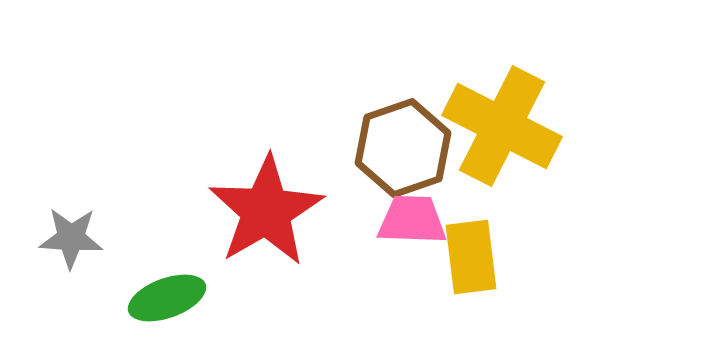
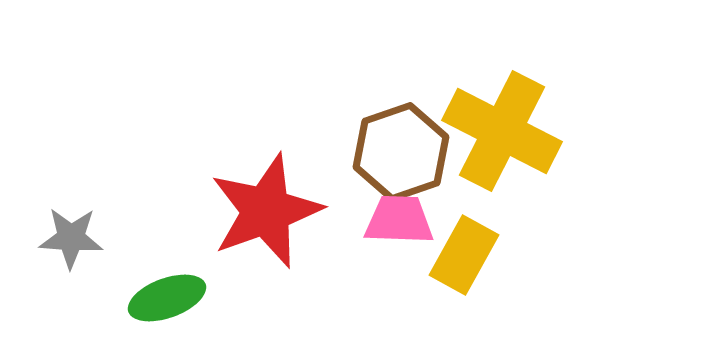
yellow cross: moved 5 px down
brown hexagon: moved 2 px left, 4 px down
red star: rotated 10 degrees clockwise
pink trapezoid: moved 13 px left
yellow rectangle: moved 7 px left, 2 px up; rotated 36 degrees clockwise
